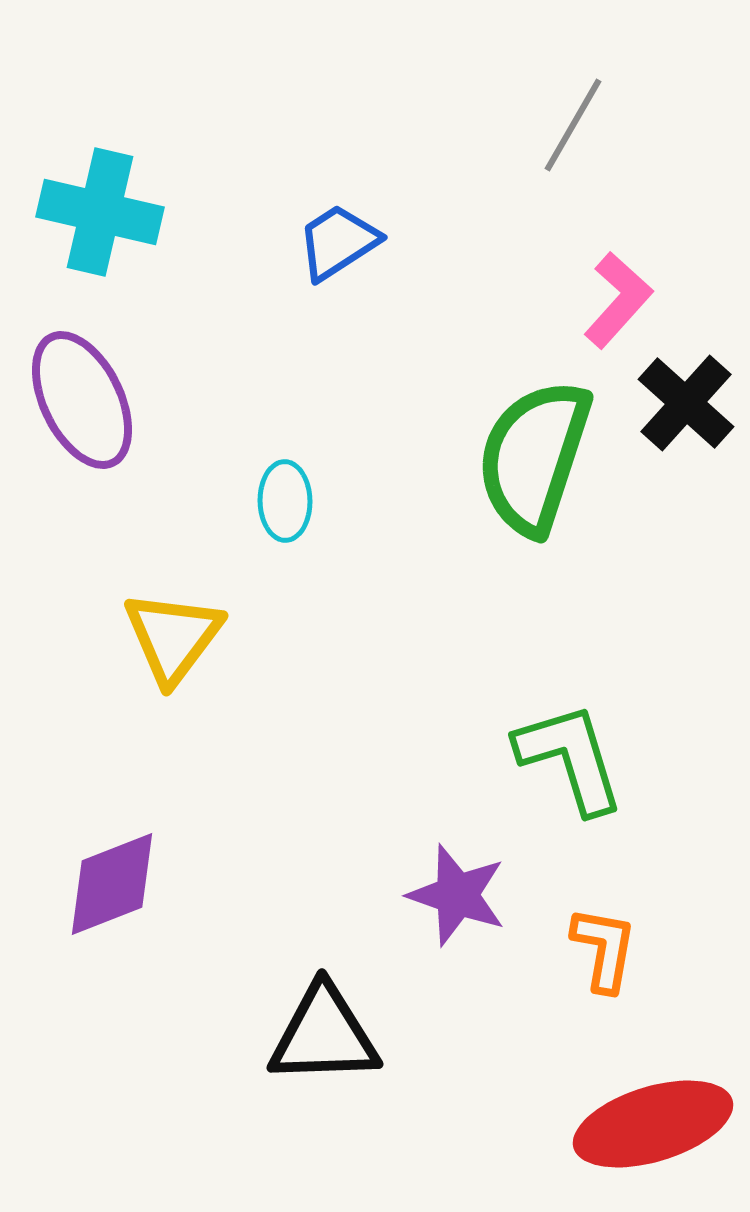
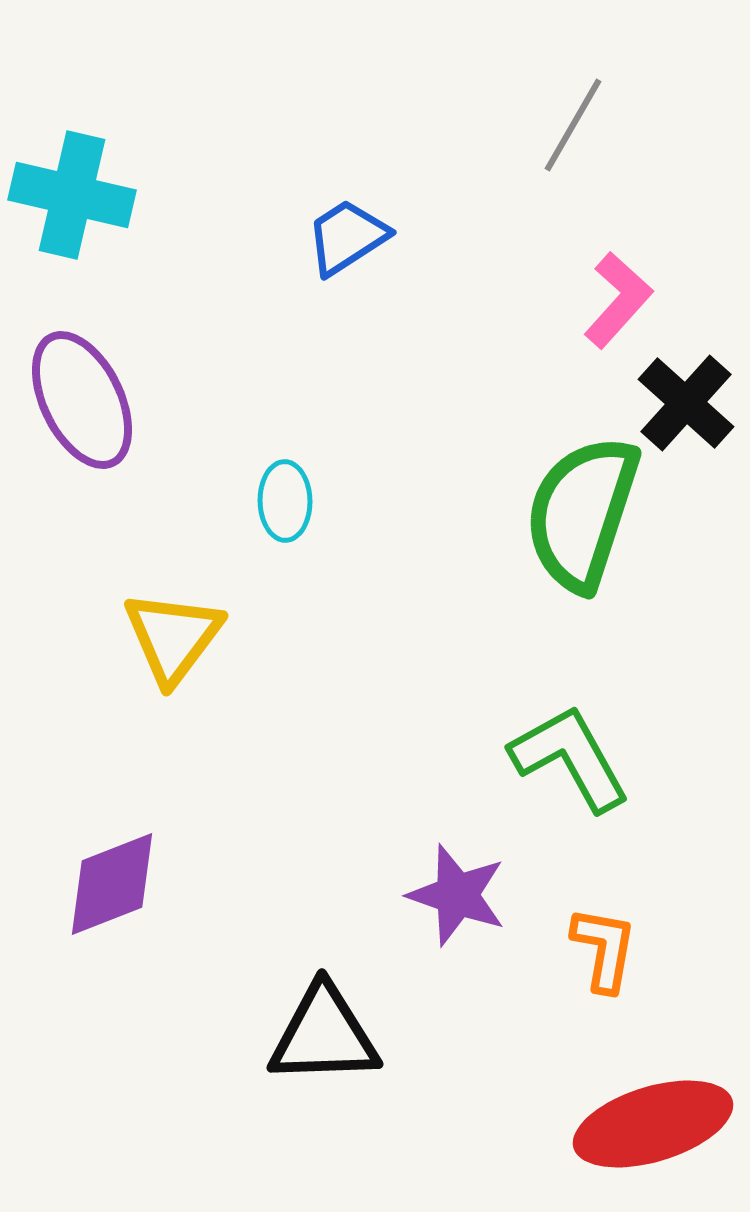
cyan cross: moved 28 px left, 17 px up
blue trapezoid: moved 9 px right, 5 px up
green semicircle: moved 48 px right, 56 px down
green L-shape: rotated 12 degrees counterclockwise
